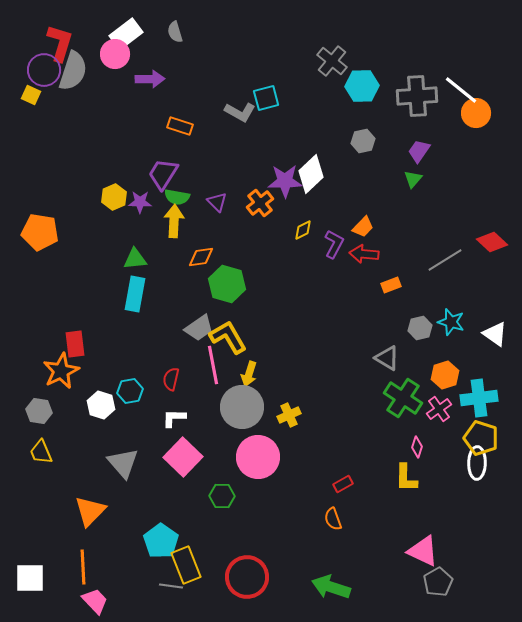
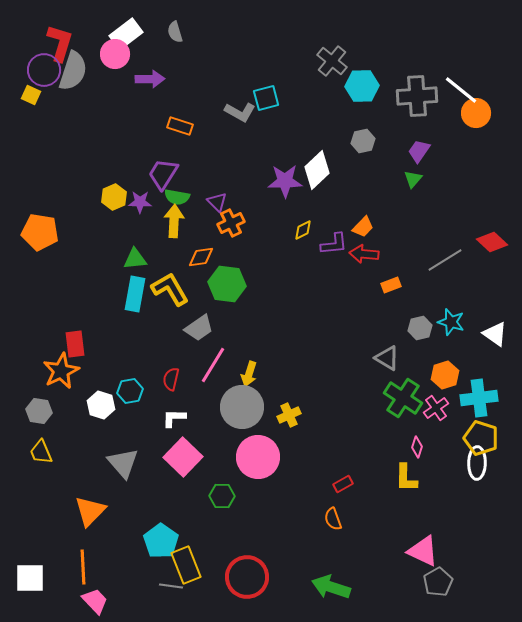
white diamond at (311, 174): moved 6 px right, 4 px up
orange cross at (260, 203): moved 29 px left, 20 px down; rotated 12 degrees clockwise
purple L-shape at (334, 244): rotated 56 degrees clockwise
green hexagon at (227, 284): rotated 9 degrees counterclockwise
yellow L-shape at (228, 337): moved 58 px left, 48 px up
pink line at (213, 365): rotated 42 degrees clockwise
pink cross at (439, 409): moved 3 px left, 1 px up
